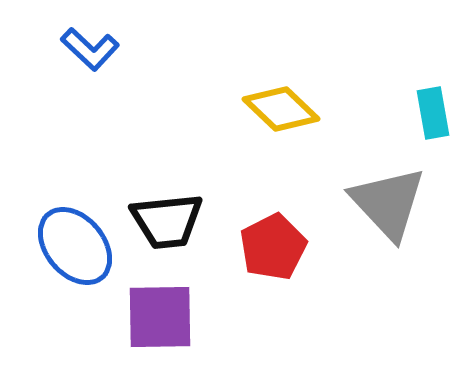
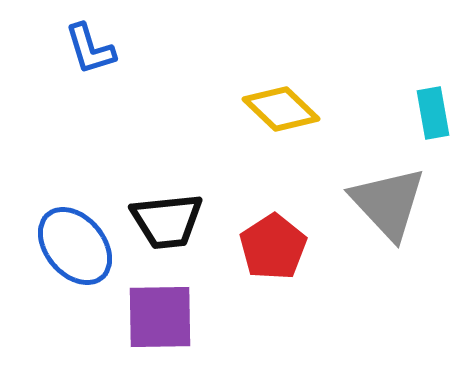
blue L-shape: rotated 30 degrees clockwise
red pentagon: rotated 6 degrees counterclockwise
